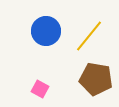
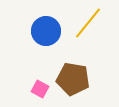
yellow line: moved 1 px left, 13 px up
brown pentagon: moved 23 px left
